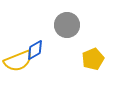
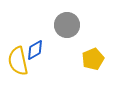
yellow semicircle: rotated 100 degrees clockwise
